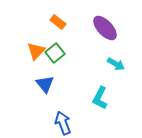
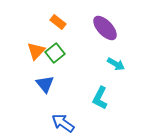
blue arrow: rotated 35 degrees counterclockwise
